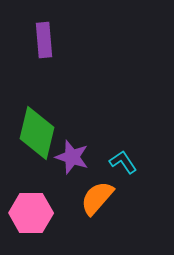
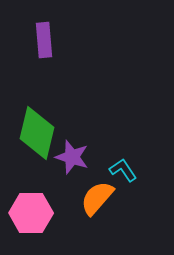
cyan L-shape: moved 8 px down
